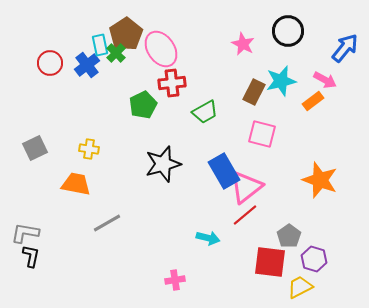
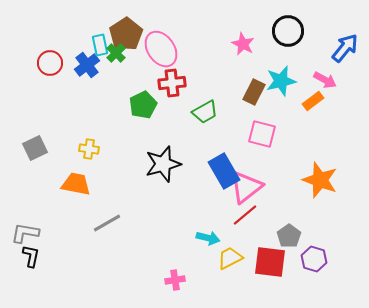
yellow trapezoid: moved 70 px left, 29 px up
